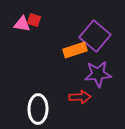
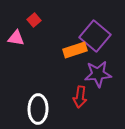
red square: rotated 32 degrees clockwise
pink triangle: moved 6 px left, 14 px down
red arrow: rotated 100 degrees clockwise
